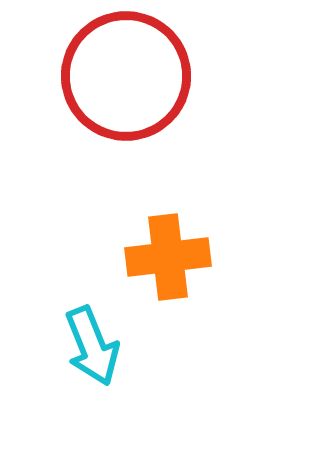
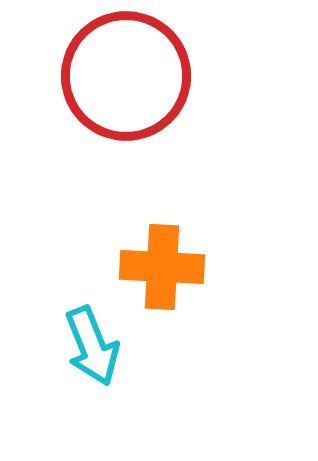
orange cross: moved 6 px left, 10 px down; rotated 10 degrees clockwise
